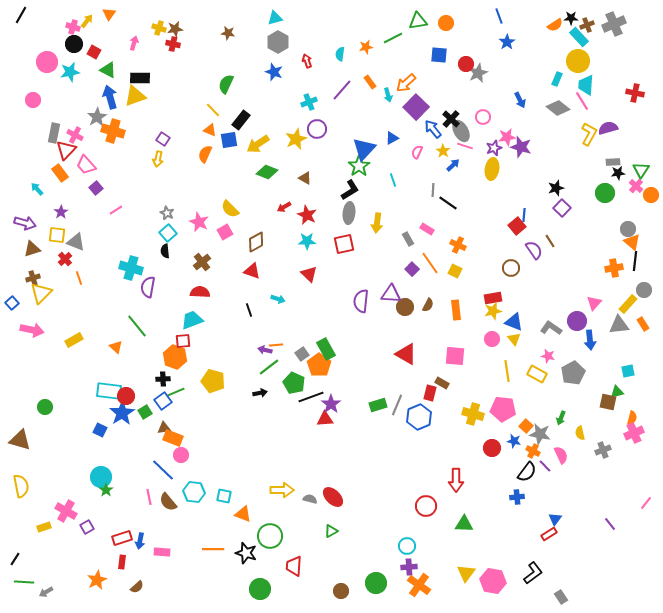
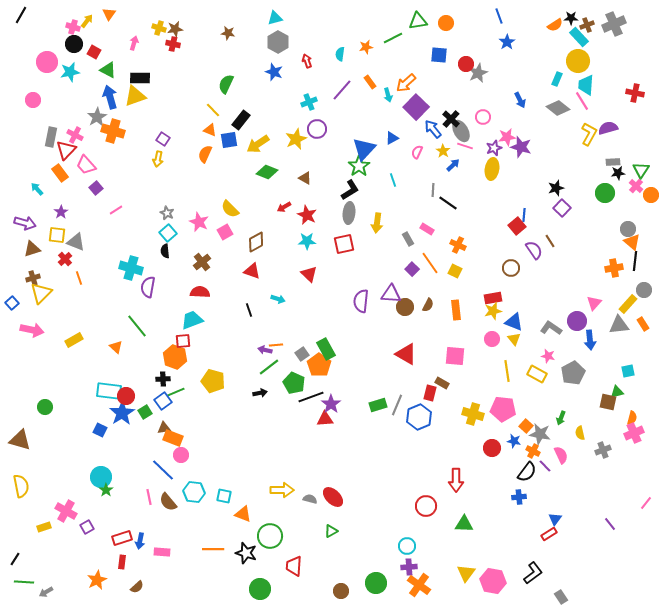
gray rectangle at (54, 133): moved 3 px left, 4 px down
blue cross at (517, 497): moved 2 px right
